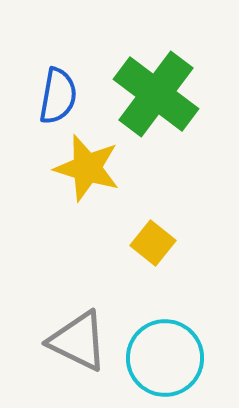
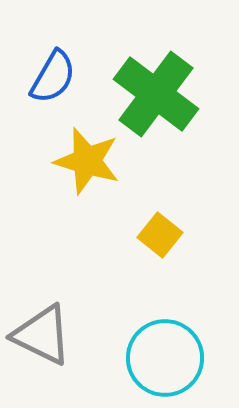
blue semicircle: moved 5 px left, 19 px up; rotated 20 degrees clockwise
yellow star: moved 7 px up
yellow square: moved 7 px right, 8 px up
gray triangle: moved 36 px left, 6 px up
